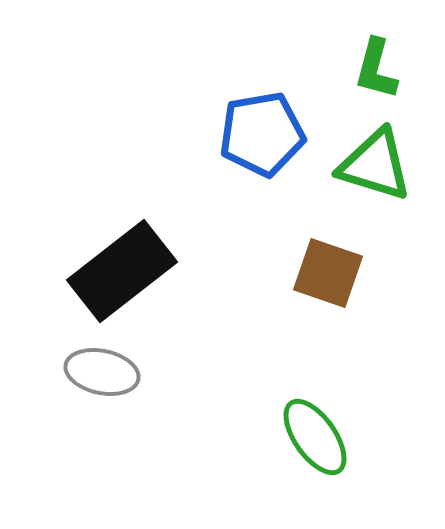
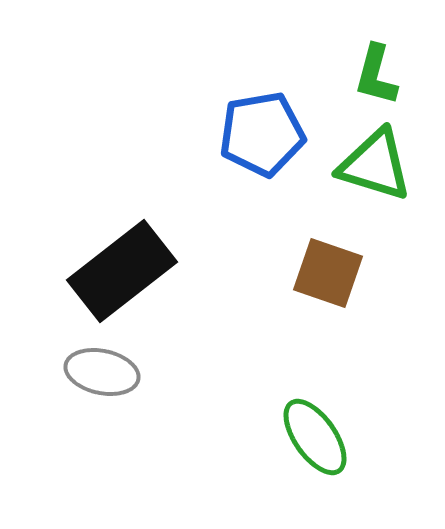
green L-shape: moved 6 px down
